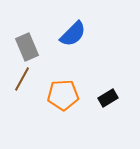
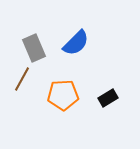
blue semicircle: moved 3 px right, 9 px down
gray rectangle: moved 7 px right, 1 px down
